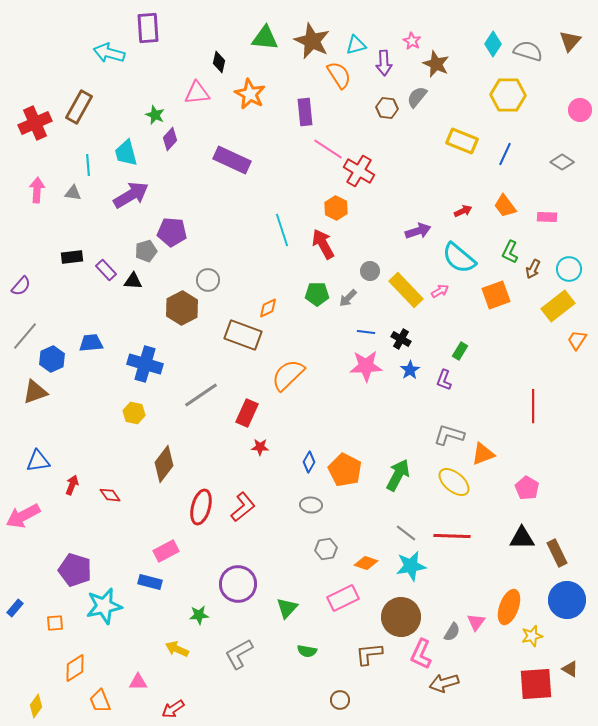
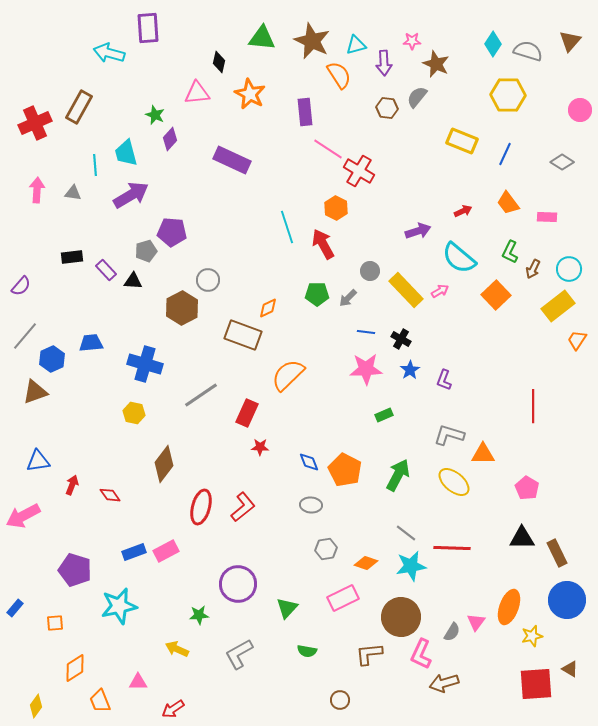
green triangle at (265, 38): moved 3 px left
pink star at (412, 41): rotated 30 degrees counterclockwise
cyan line at (88, 165): moved 7 px right
orange trapezoid at (505, 206): moved 3 px right, 3 px up
cyan line at (282, 230): moved 5 px right, 3 px up
orange square at (496, 295): rotated 24 degrees counterclockwise
green rectangle at (460, 351): moved 76 px left, 64 px down; rotated 36 degrees clockwise
pink star at (366, 366): moved 3 px down
orange triangle at (483, 454): rotated 20 degrees clockwise
blue diamond at (309, 462): rotated 50 degrees counterclockwise
red line at (452, 536): moved 12 px down
blue rectangle at (150, 582): moved 16 px left, 30 px up; rotated 35 degrees counterclockwise
cyan star at (104, 606): moved 15 px right
